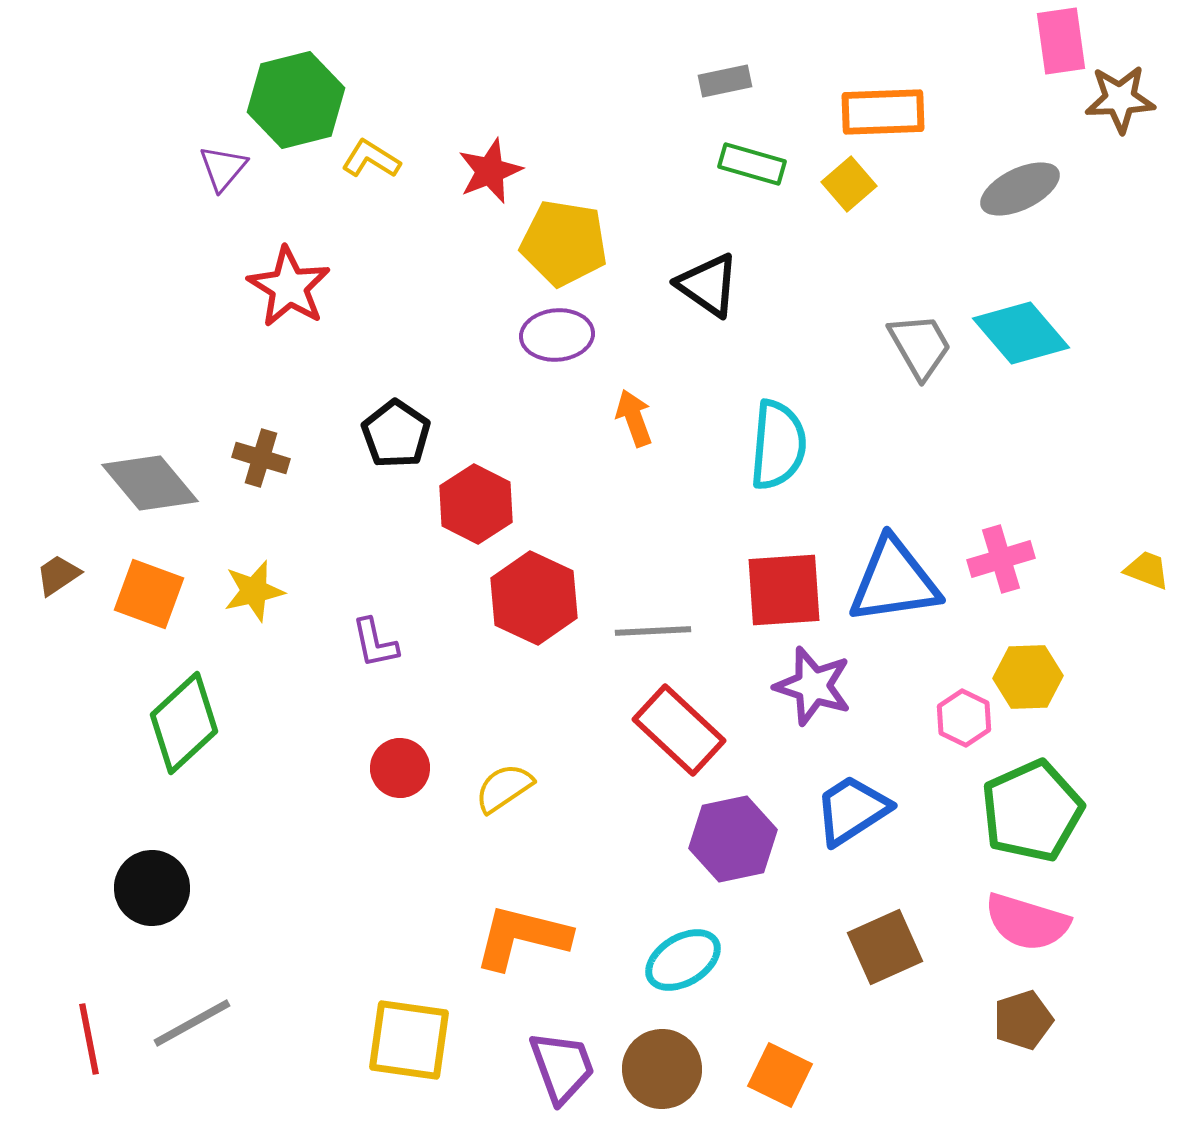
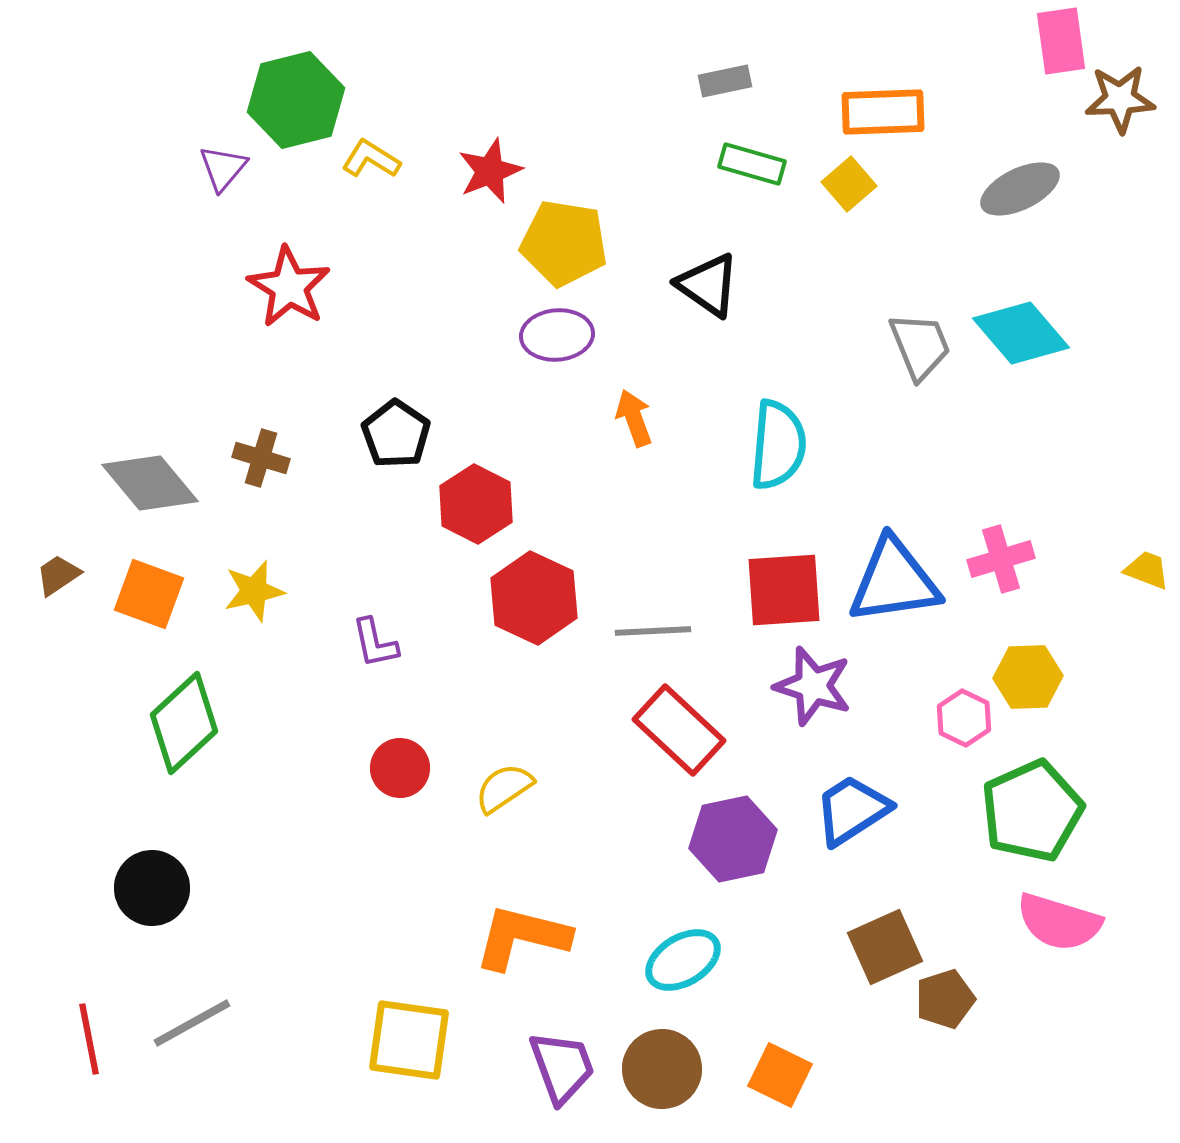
gray trapezoid at (920, 346): rotated 8 degrees clockwise
pink semicircle at (1027, 922): moved 32 px right
brown pentagon at (1023, 1020): moved 78 px left, 21 px up
